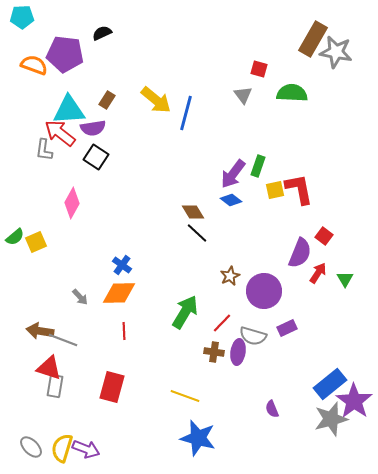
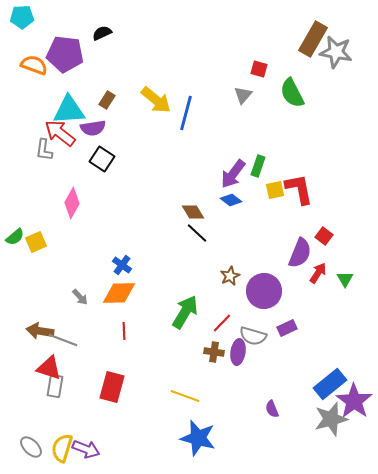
green semicircle at (292, 93): rotated 120 degrees counterclockwise
gray triangle at (243, 95): rotated 18 degrees clockwise
black square at (96, 157): moved 6 px right, 2 px down
